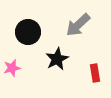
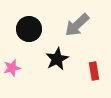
gray arrow: moved 1 px left
black circle: moved 1 px right, 3 px up
red rectangle: moved 1 px left, 2 px up
